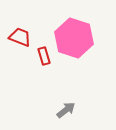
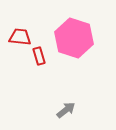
red trapezoid: rotated 15 degrees counterclockwise
red rectangle: moved 5 px left
